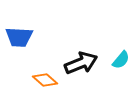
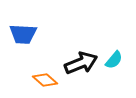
blue trapezoid: moved 4 px right, 3 px up
cyan semicircle: moved 7 px left
